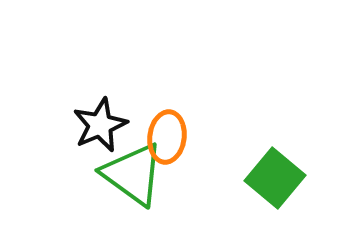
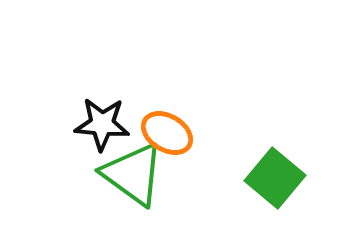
black star: moved 2 px right, 1 px up; rotated 28 degrees clockwise
orange ellipse: moved 4 px up; rotated 66 degrees counterclockwise
